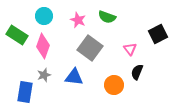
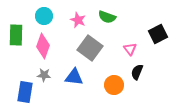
green rectangle: moved 1 px left; rotated 60 degrees clockwise
gray star: rotated 24 degrees clockwise
